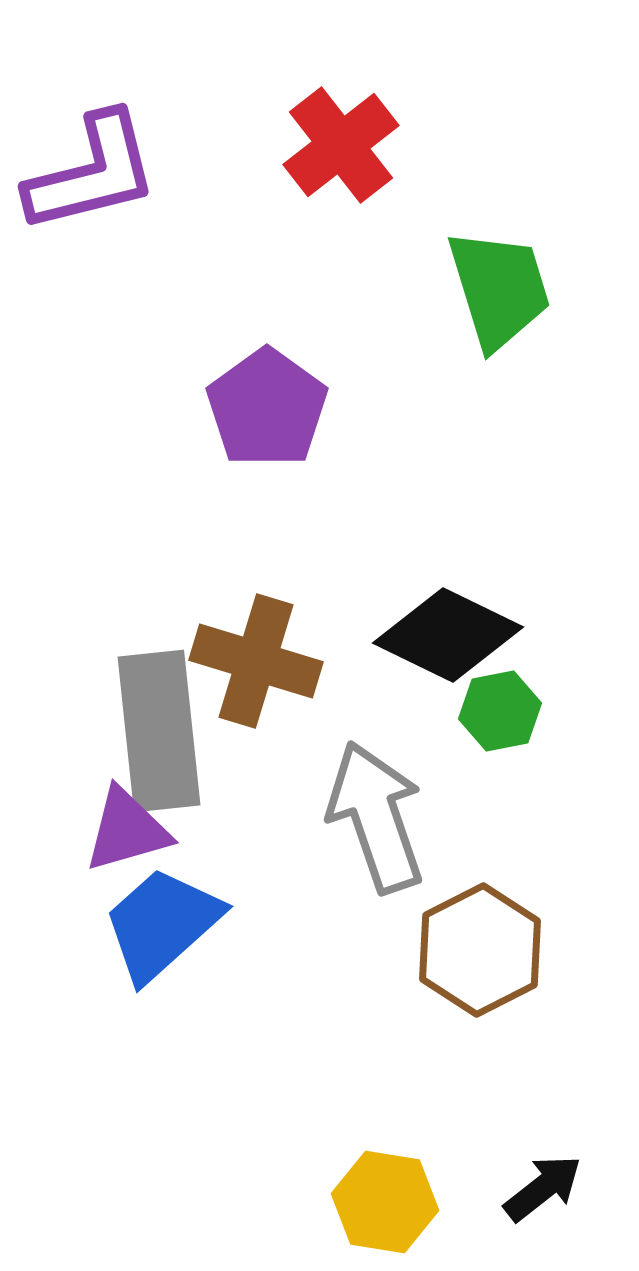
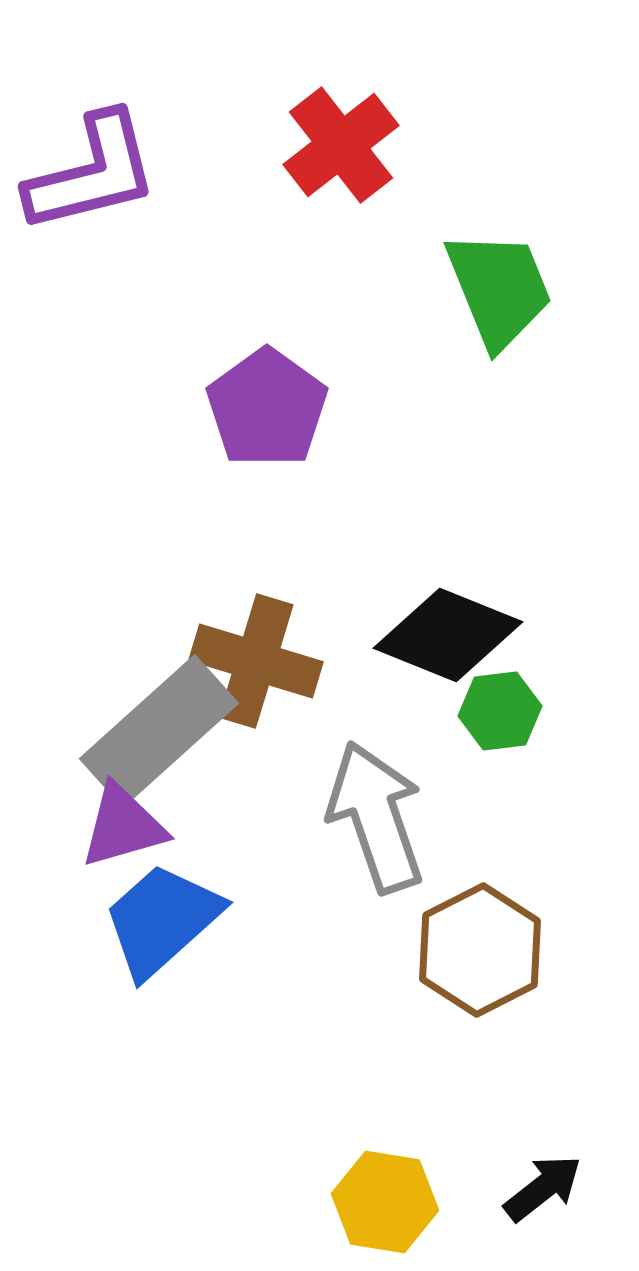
green trapezoid: rotated 5 degrees counterclockwise
black diamond: rotated 4 degrees counterclockwise
green hexagon: rotated 4 degrees clockwise
gray rectangle: rotated 54 degrees clockwise
purple triangle: moved 4 px left, 4 px up
blue trapezoid: moved 4 px up
